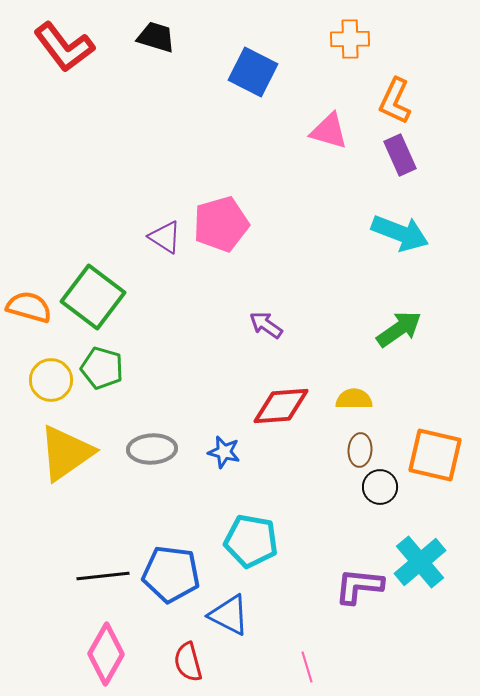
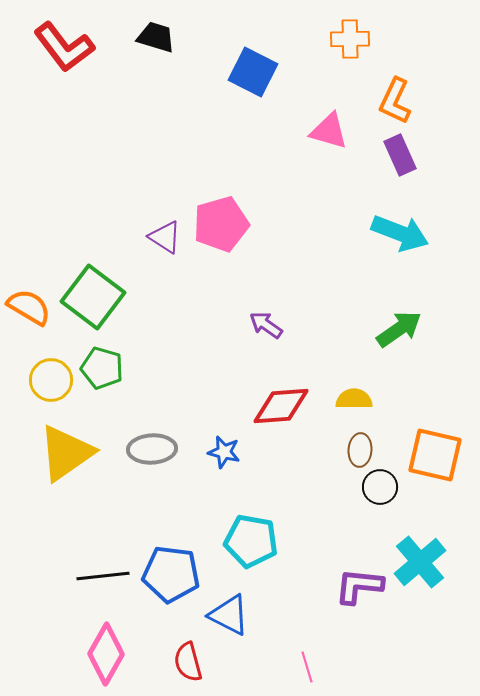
orange semicircle: rotated 15 degrees clockwise
